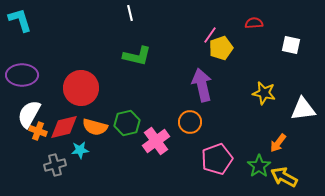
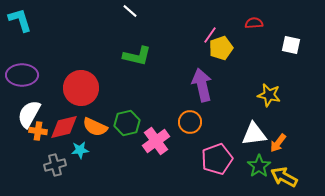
white line: moved 2 px up; rotated 35 degrees counterclockwise
yellow star: moved 5 px right, 2 px down
white triangle: moved 49 px left, 25 px down
orange semicircle: rotated 10 degrees clockwise
orange cross: rotated 12 degrees counterclockwise
